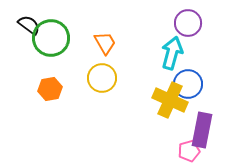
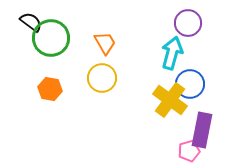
black semicircle: moved 2 px right, 3 px up
blue circle: moved 2 px right
orange hexagon: rotated 20 degrees clockwise
yellow cross: rotated 12 degrees clockwise
